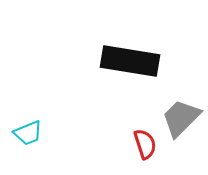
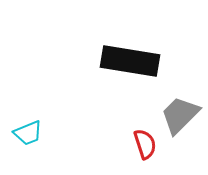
gray trapezoid: moved 1 px left, 3 px up
